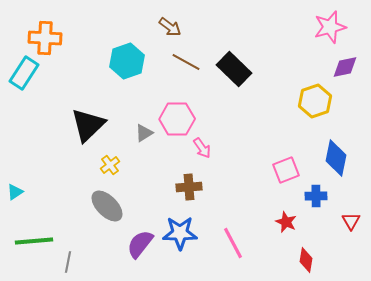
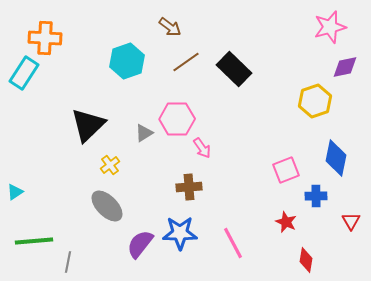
brown line: rotated 64 degrees counterclockwise
